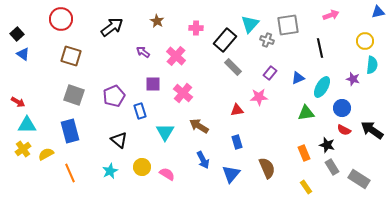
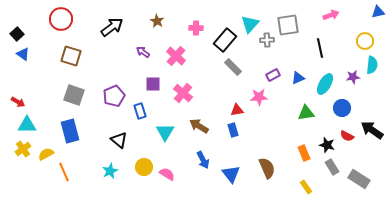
gray cross at (267, 40): rotated 24 degrees counterclockwise
purple rectangle at (270, 73): moved 3 px right, 2 px down; rotated 24 degrees clockwise
purple star at (353, 79): moved 2 px up; rotated 24 degrees counterclockwise
cyan ellipse at (322, 87): moved 3 px right, 3 px up
red semicircle at (344, 130): moved 3 px right, 6 px down
blue rectangle at (237, 142): moved 4 px left, 12 px up
yellow circle at (142, 167): moved 2 px right
orange line at (70, 173): moved 6 px left, 1 px up
blue triangle at (231, 174): rotated 18 degrees counterclockwise
